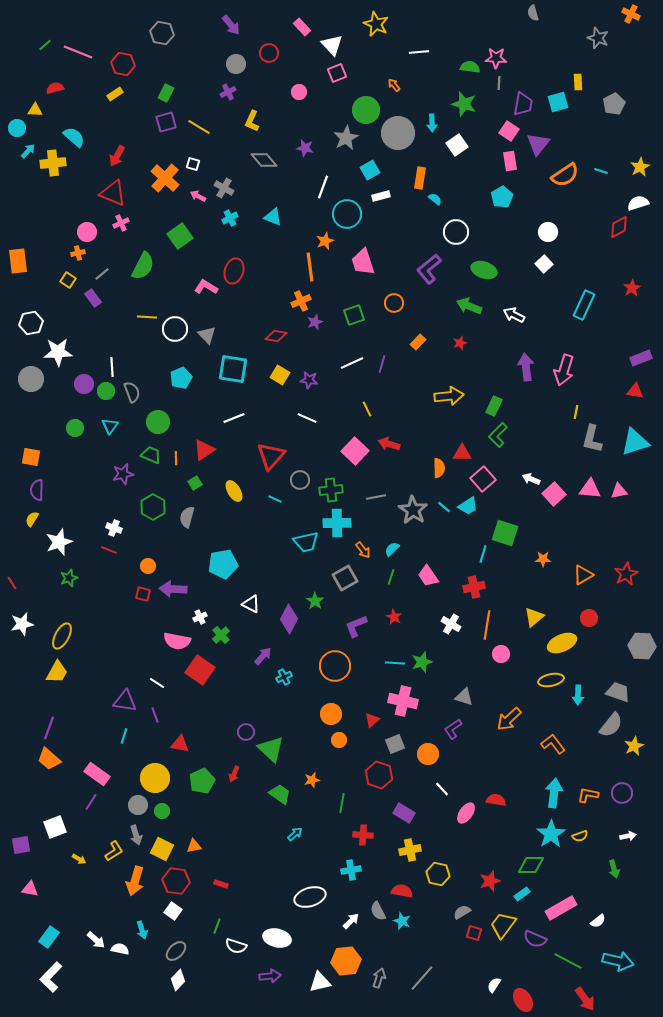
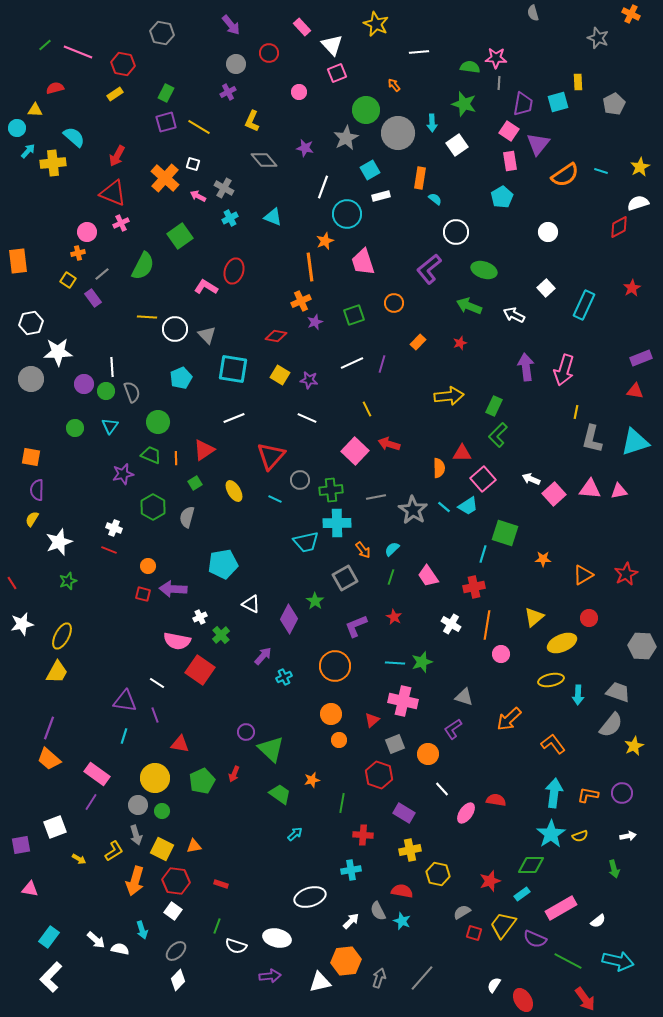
white square at (544, 264): moved 2 px right, 24 px down
green star at (69, 578): moved 1 px left, 3 px down
